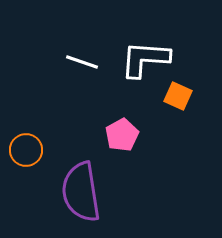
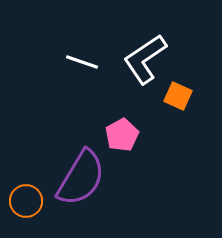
white L-shape: rotated 38 degrees counterclockwise
orange circle: moved 51 px down
purple semicircle: moved 14 px up; rotated 140 degrees counterclockwise
